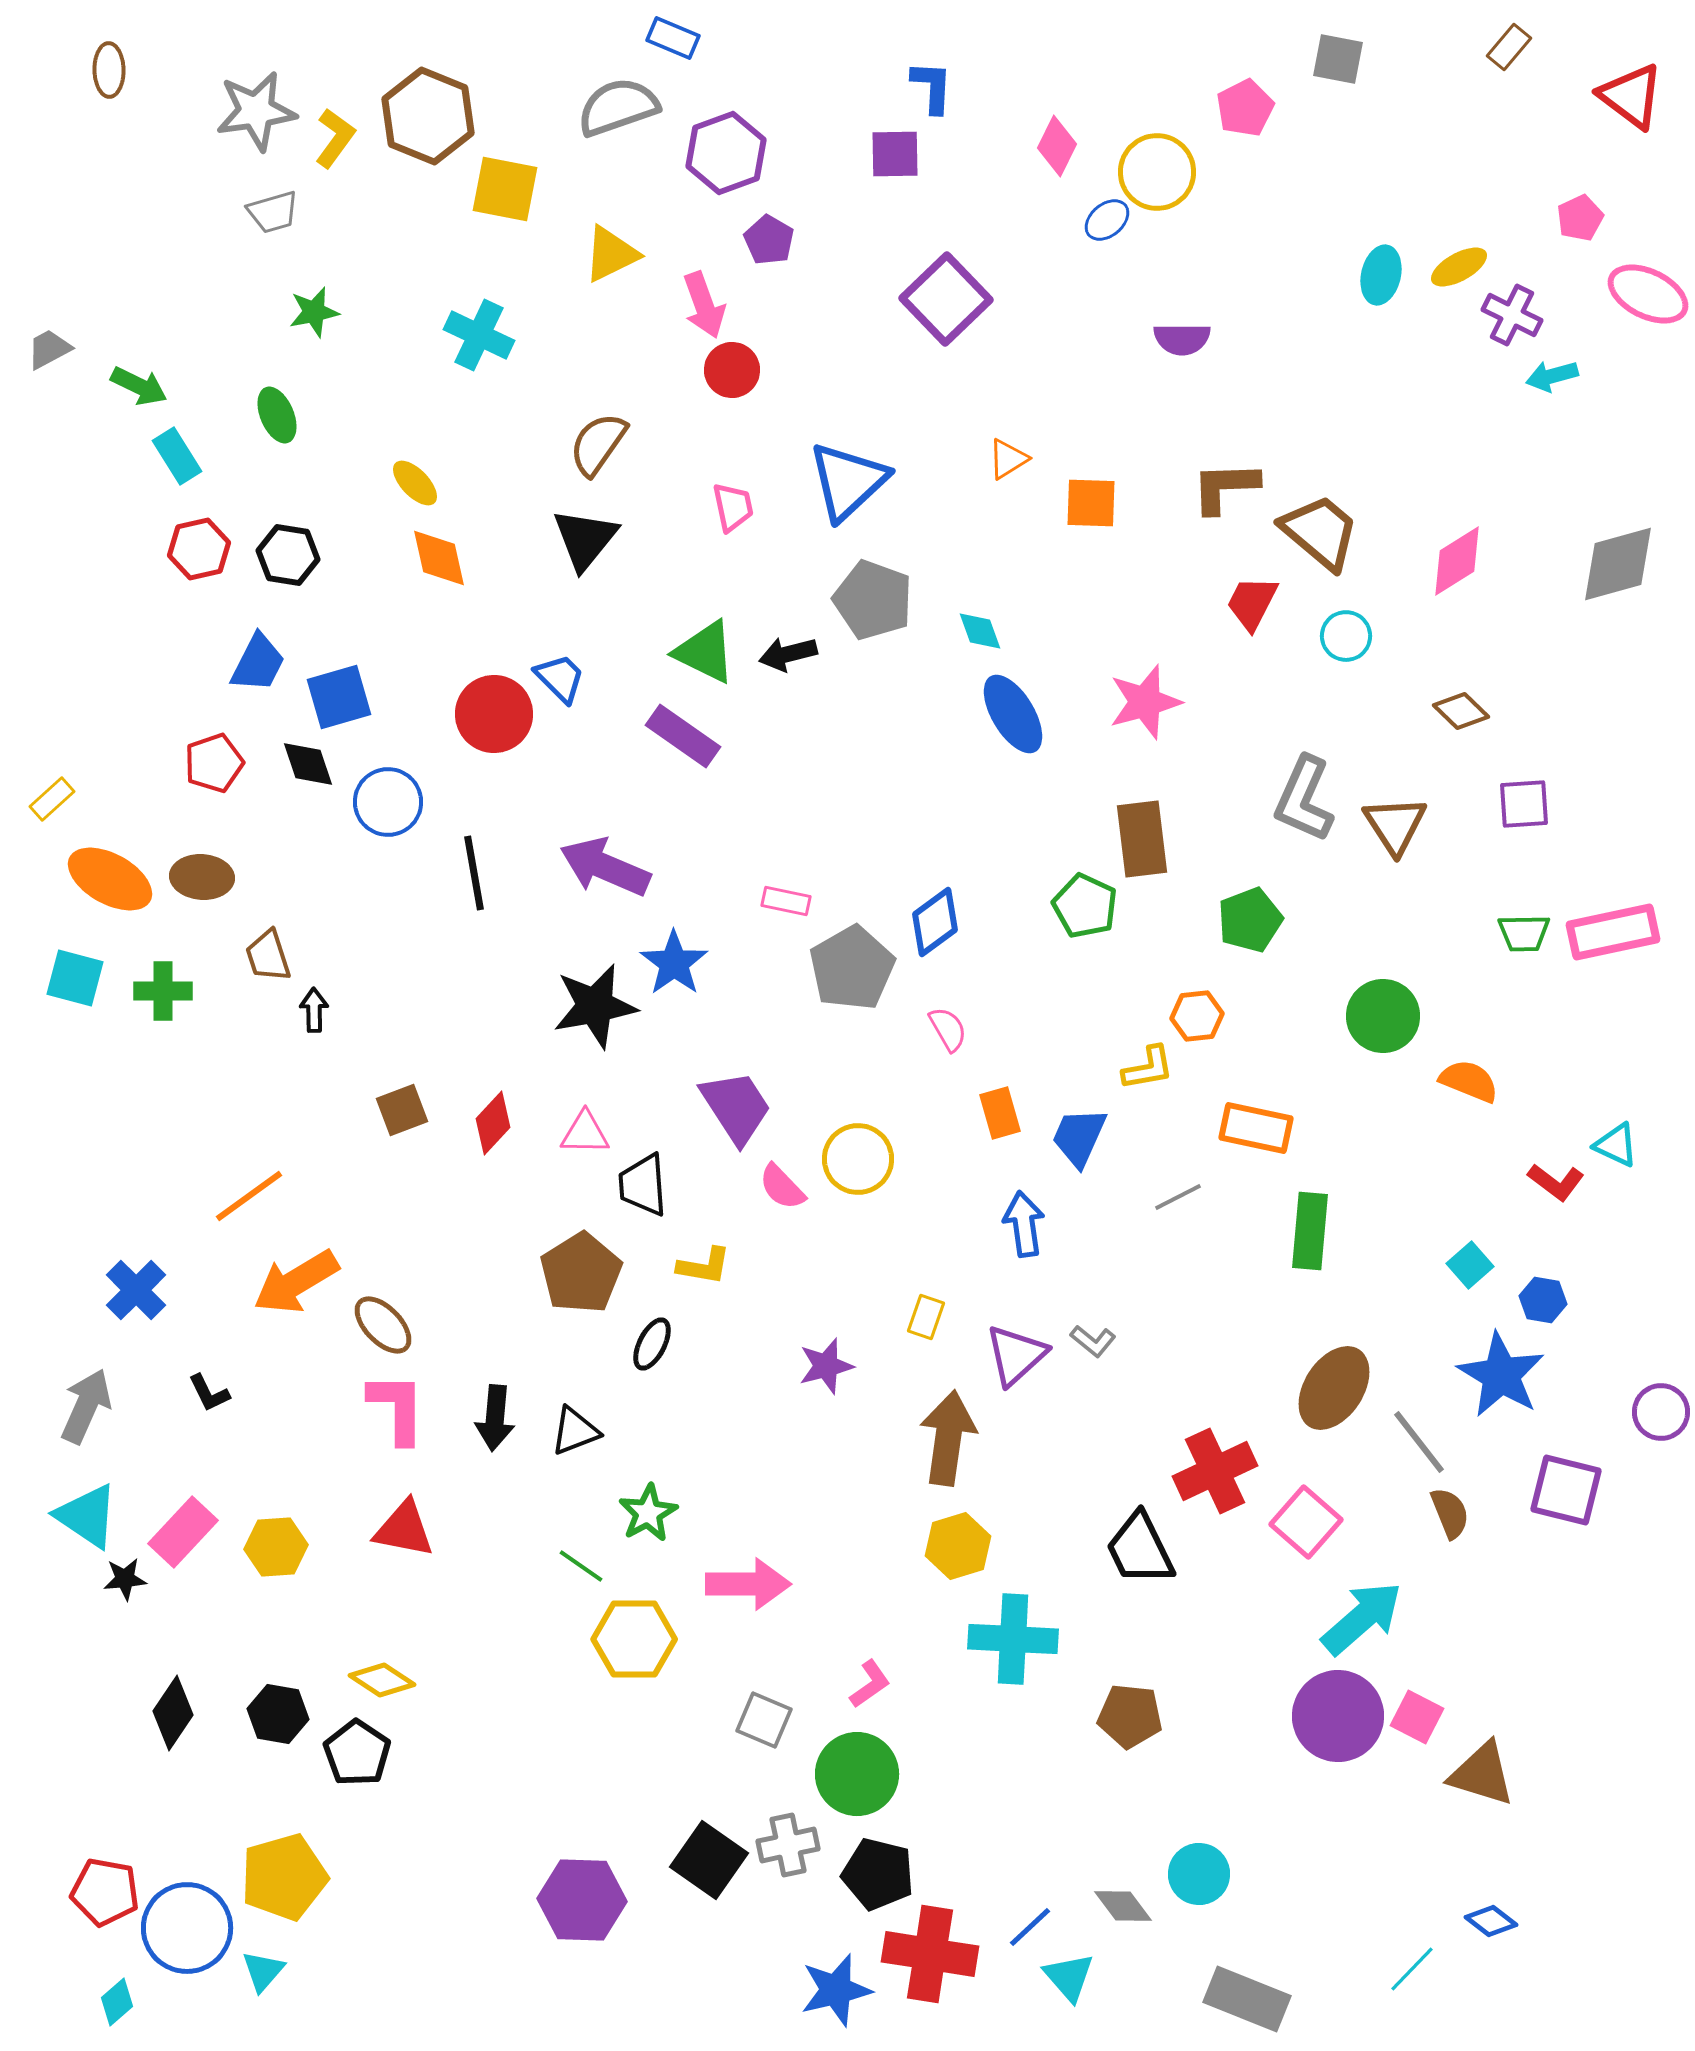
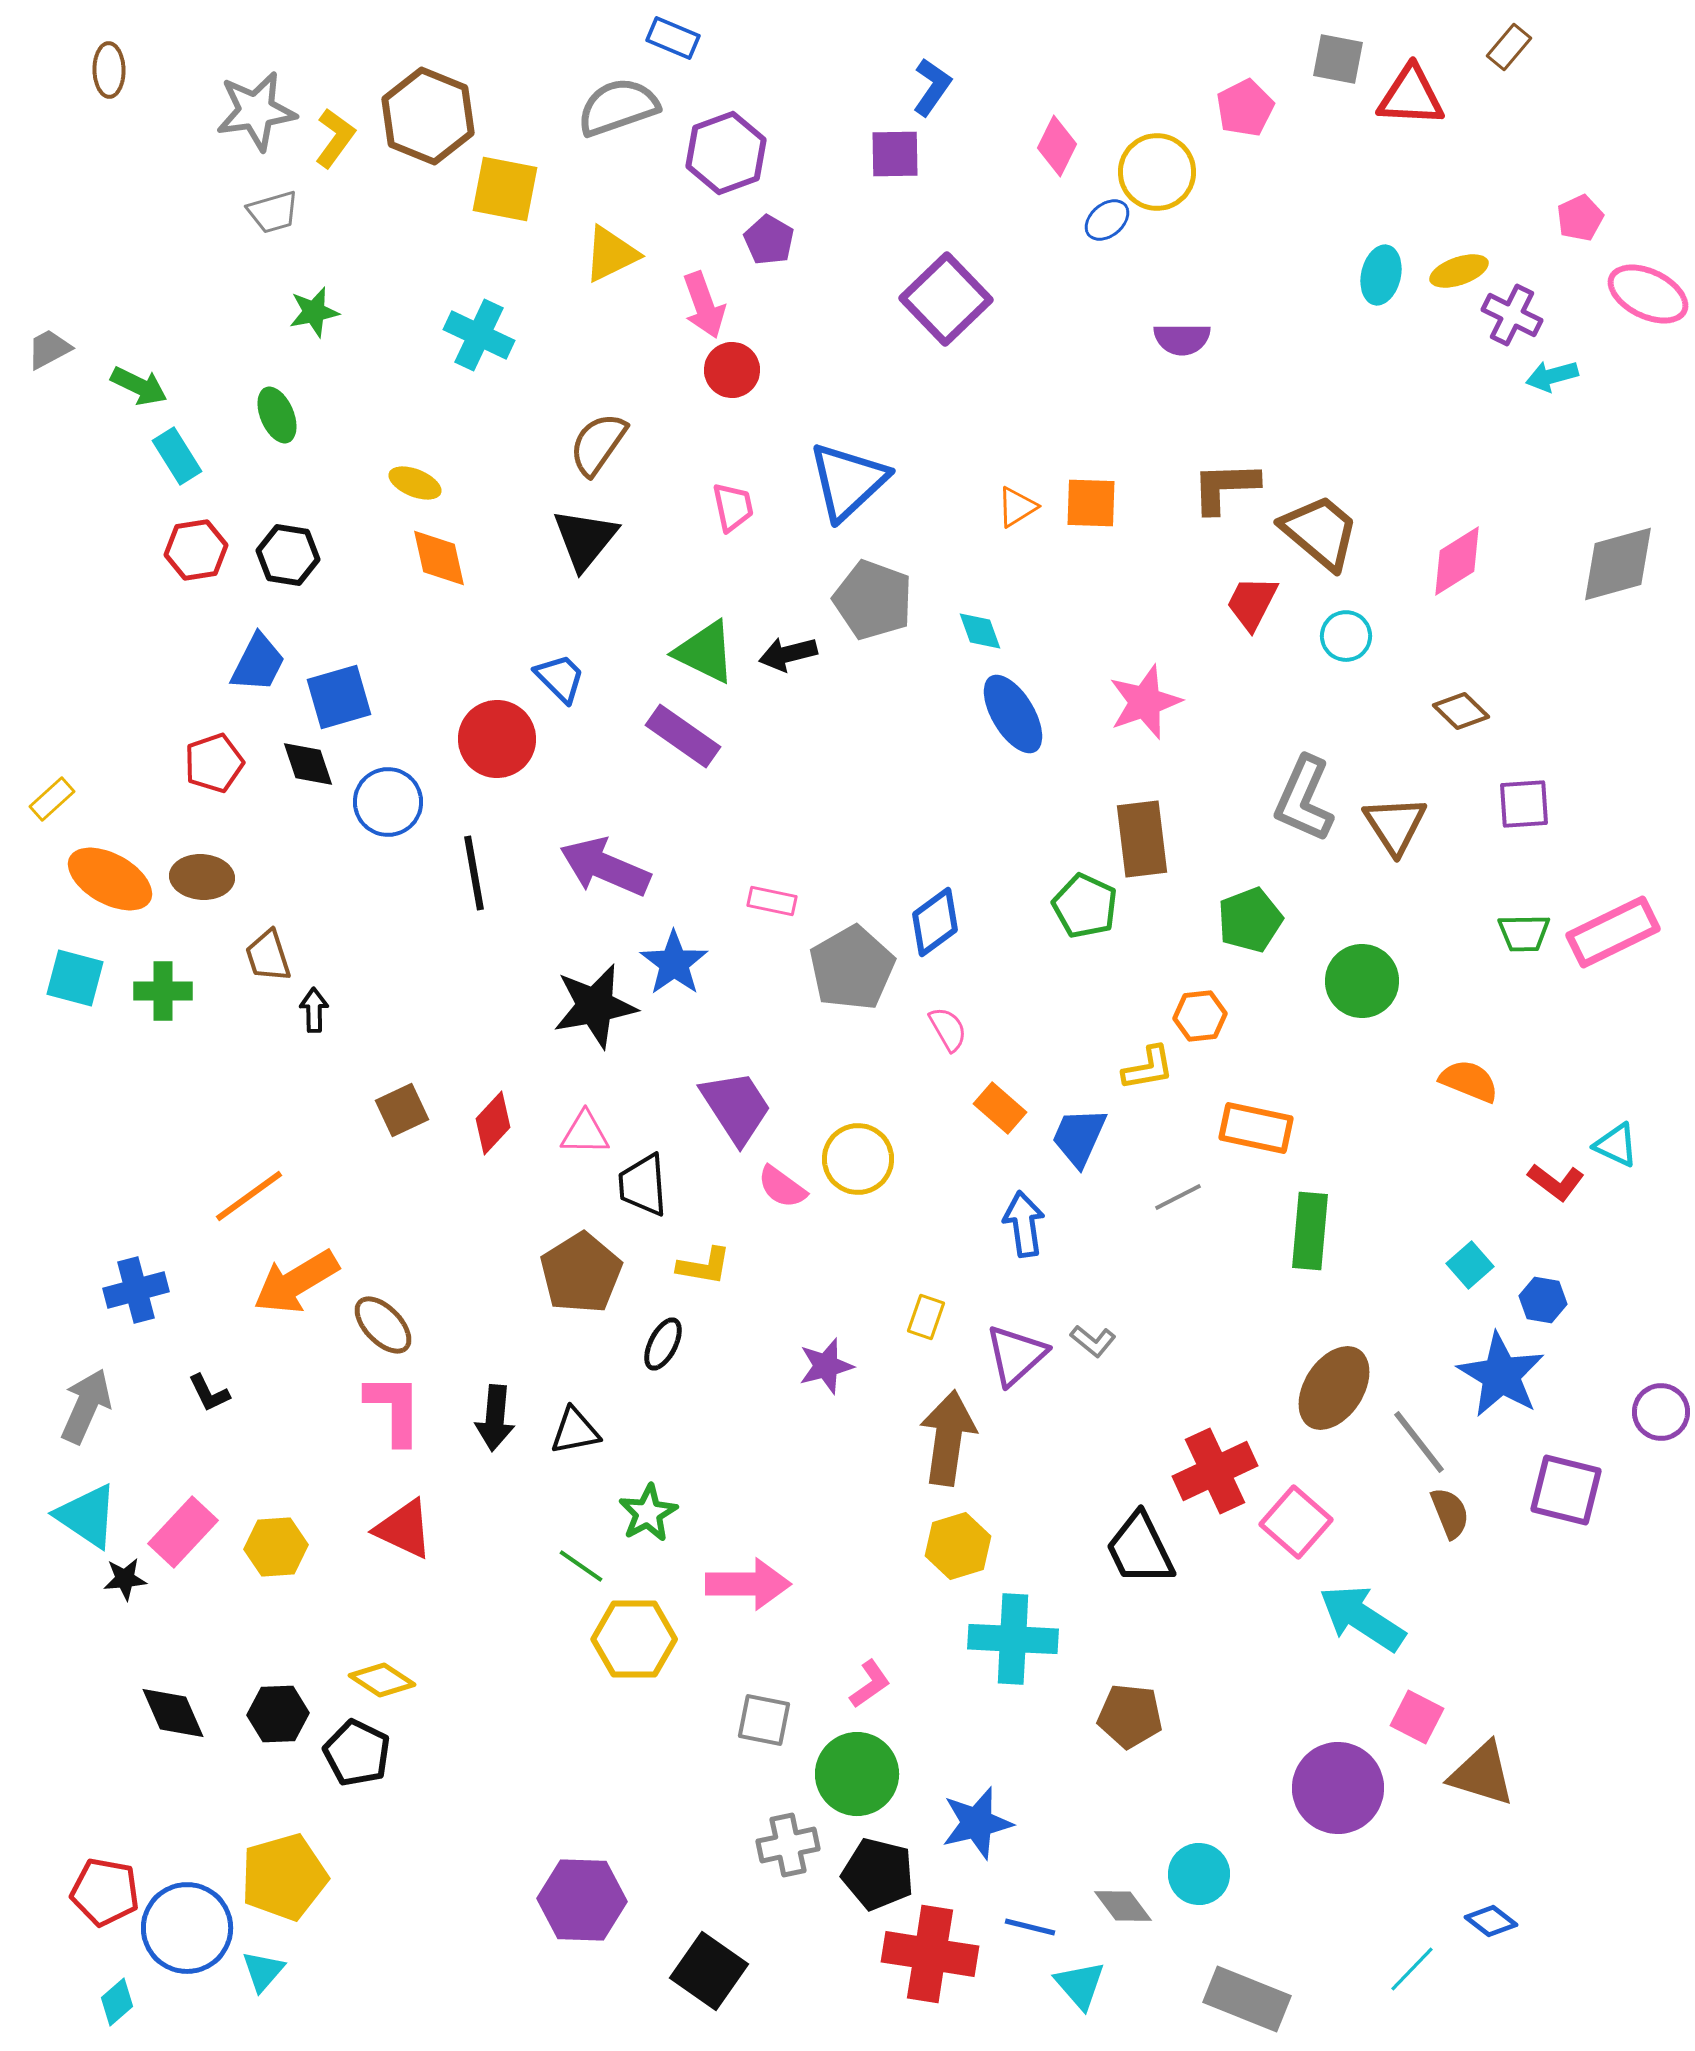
blue L-shape at (932, 87): rotated 32 degrees clockwise
red triangle at (1631, 96): moved 220 px left; rotated 34 degrees counterclockwise
yellow ellipse at (1459, 267): moved 4 px down; rotated 10 degrees clockwise
orange triangle at (1008, 459): moved 9 px right, 48 px down
yellow ellipse at (415, 483): rotated 24 degrees counterclockwise
red hexagon at (199, 549): moved 3 px left, 1 px down; rotated 4 degrees clockwise
pink star at (1145, 702): rotated 4 degrees counterclockwise
red circle at (494, 714): moved 3 px right, 25 px down
pink rectangle at (786, 901): moved 14 px left
pink rectangle at (1613, 932): rotated 14 degrees counterclockwise
orange hexagon at (1197, 1016): moved 3 px right
green circle at (1383, 1016): moved 21 px left, 35 px up
brown square at (402, 1110): rotated 4 degrees counterclockwise
orange rectangle at (1000, 1113): moved 5 px up; rotated 33 degrees counterclockwise
pink semicircle at (782, 1187): rotated 10 degrees counterclockwise
blue cross at (136, 1290): rotated 30 degrees clockwise
black ellipse at (652, 1344): moved 11 px right
pink L-shape at (397, 1408): moved 3 px left, 1 px down
black triangle at (575, 1431): rotated 10 degrees clockwise
pink square at (1306, 1522): moved 10 px left
red triangle at (404, 1529): rotated 14 degrees clockwise
cyan arrow at (1362, 1618): rotated 106 degrees counterclockwise
black diamond at (173, 1713): rotated 58 degrees counterclockwise
black hexagon at (278, 1714): rotated 12 degrees counterclockwise
purple circle at (1338, 1716): moved 72 px down
gray square at (764, 1720): rotated 12 degrees counterclockwise
black pentagon at (357, 1753): rotated 8 degrees counterclockwise
black square at (709, 1860): moved 111 px down
blue line at (1030, 1927): rotated 57 degrees clockwise
cyan triangle at (1069, 1977): moved 11 px right, 8 px down
blue star at (836, 1990): moved 141 px right, 167 px up
